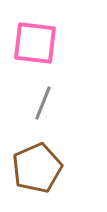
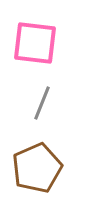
gray line: moved 1 px left
